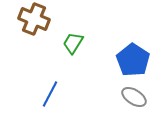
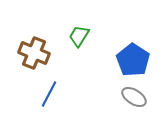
brown cross: moved 34 px down
green trapezoid: moved 6 px right, 7 px up
blue line: moved 1 px left
